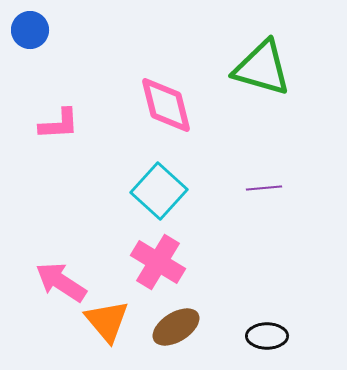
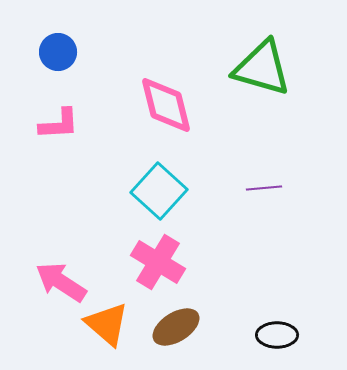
blue circle: moved 28 px right, 22 px down
orange triangle: moved 3 px down; rotated 9 degrees counterclockwise
black ellipse: moved 10 px right, 1 px up
